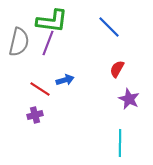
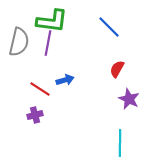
purple line: rotated 10 degrees counterclockwise
